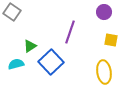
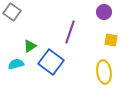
blue square: rotated 10 degrees counterclockwise
